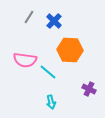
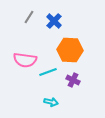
cyan line: rotated 60 degrees counterclockwise
purple cross: moved 16 px left, 9 px up
cyan arrow: rotated 64 degrees counterclockwise
